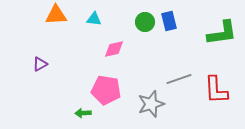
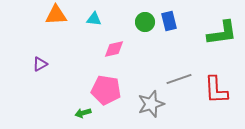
green arrow: rotated 14 degrees counterclockwise
